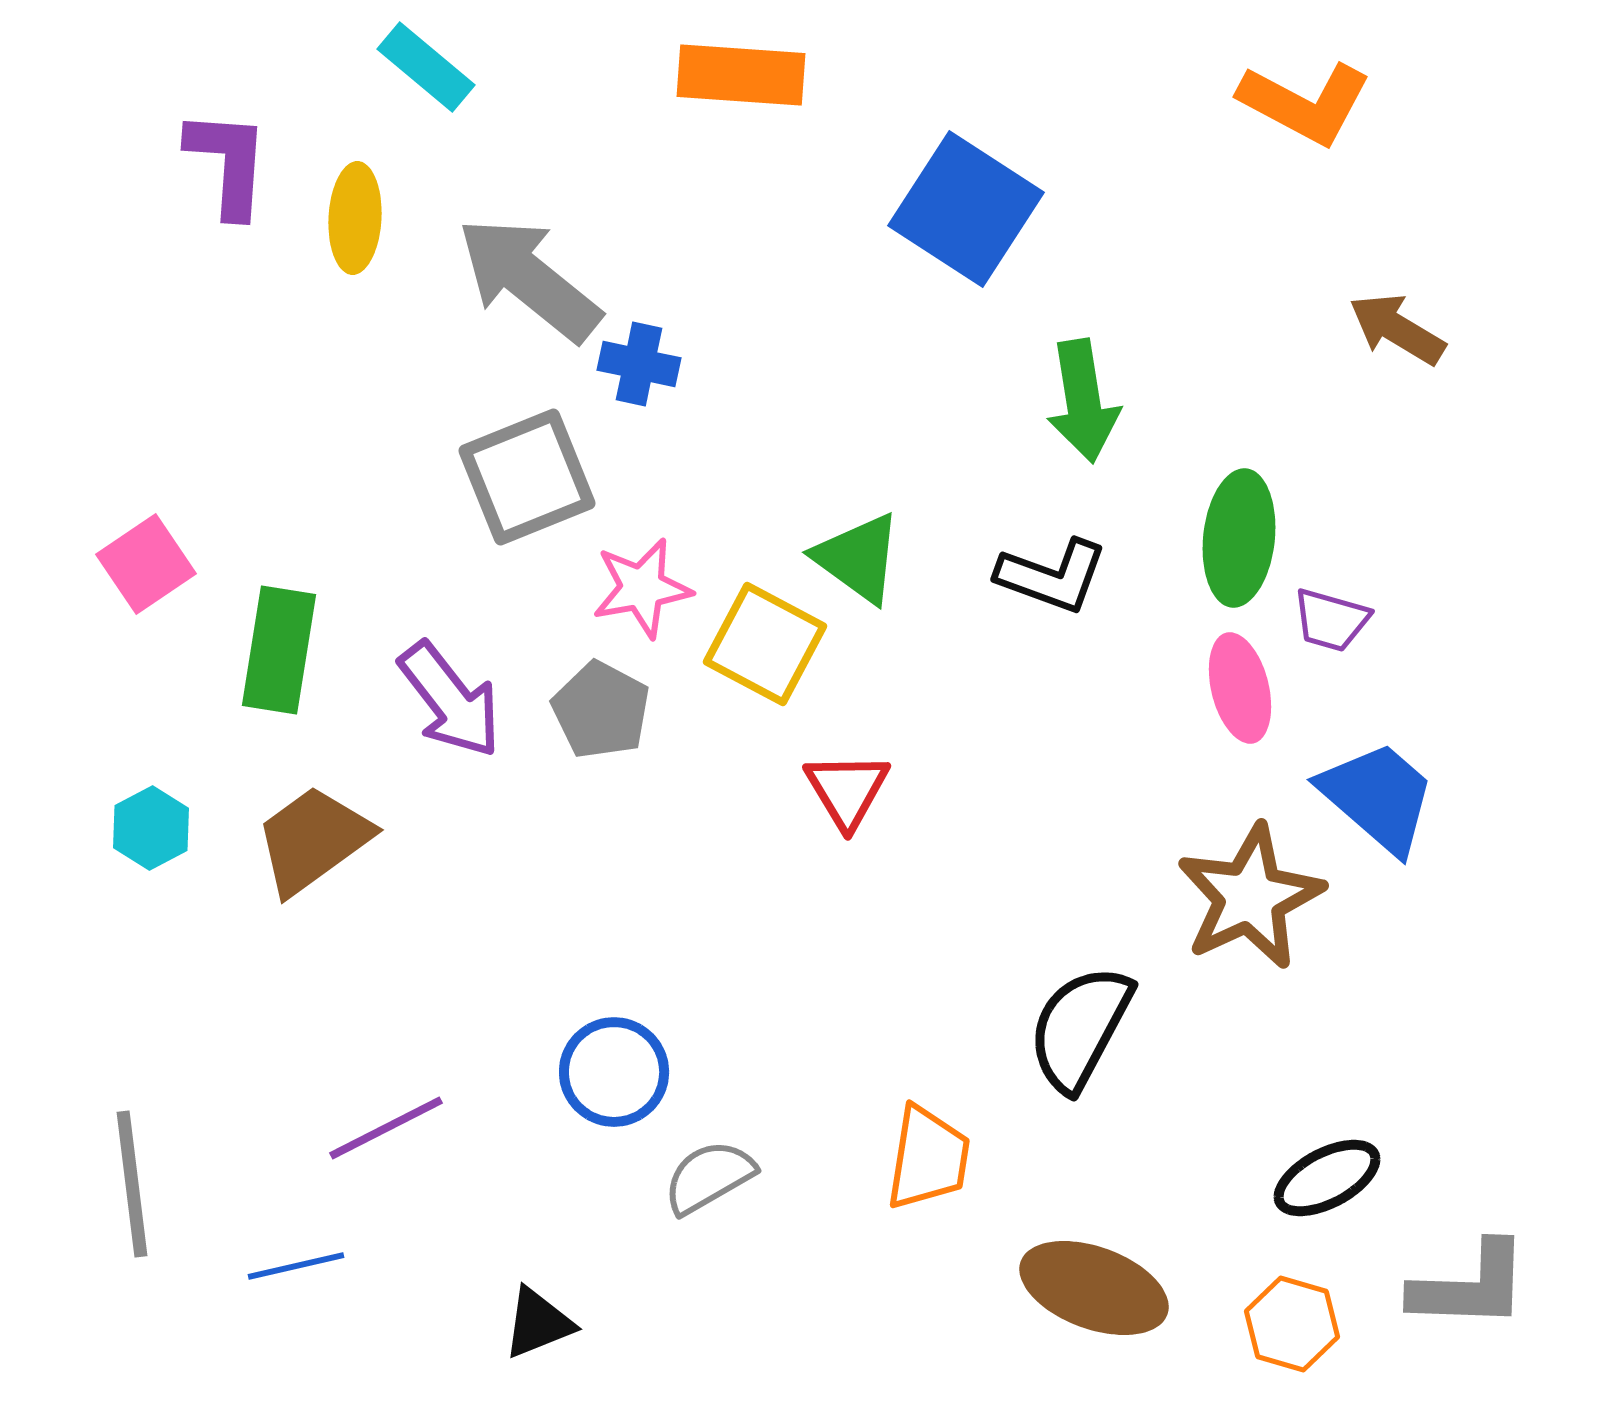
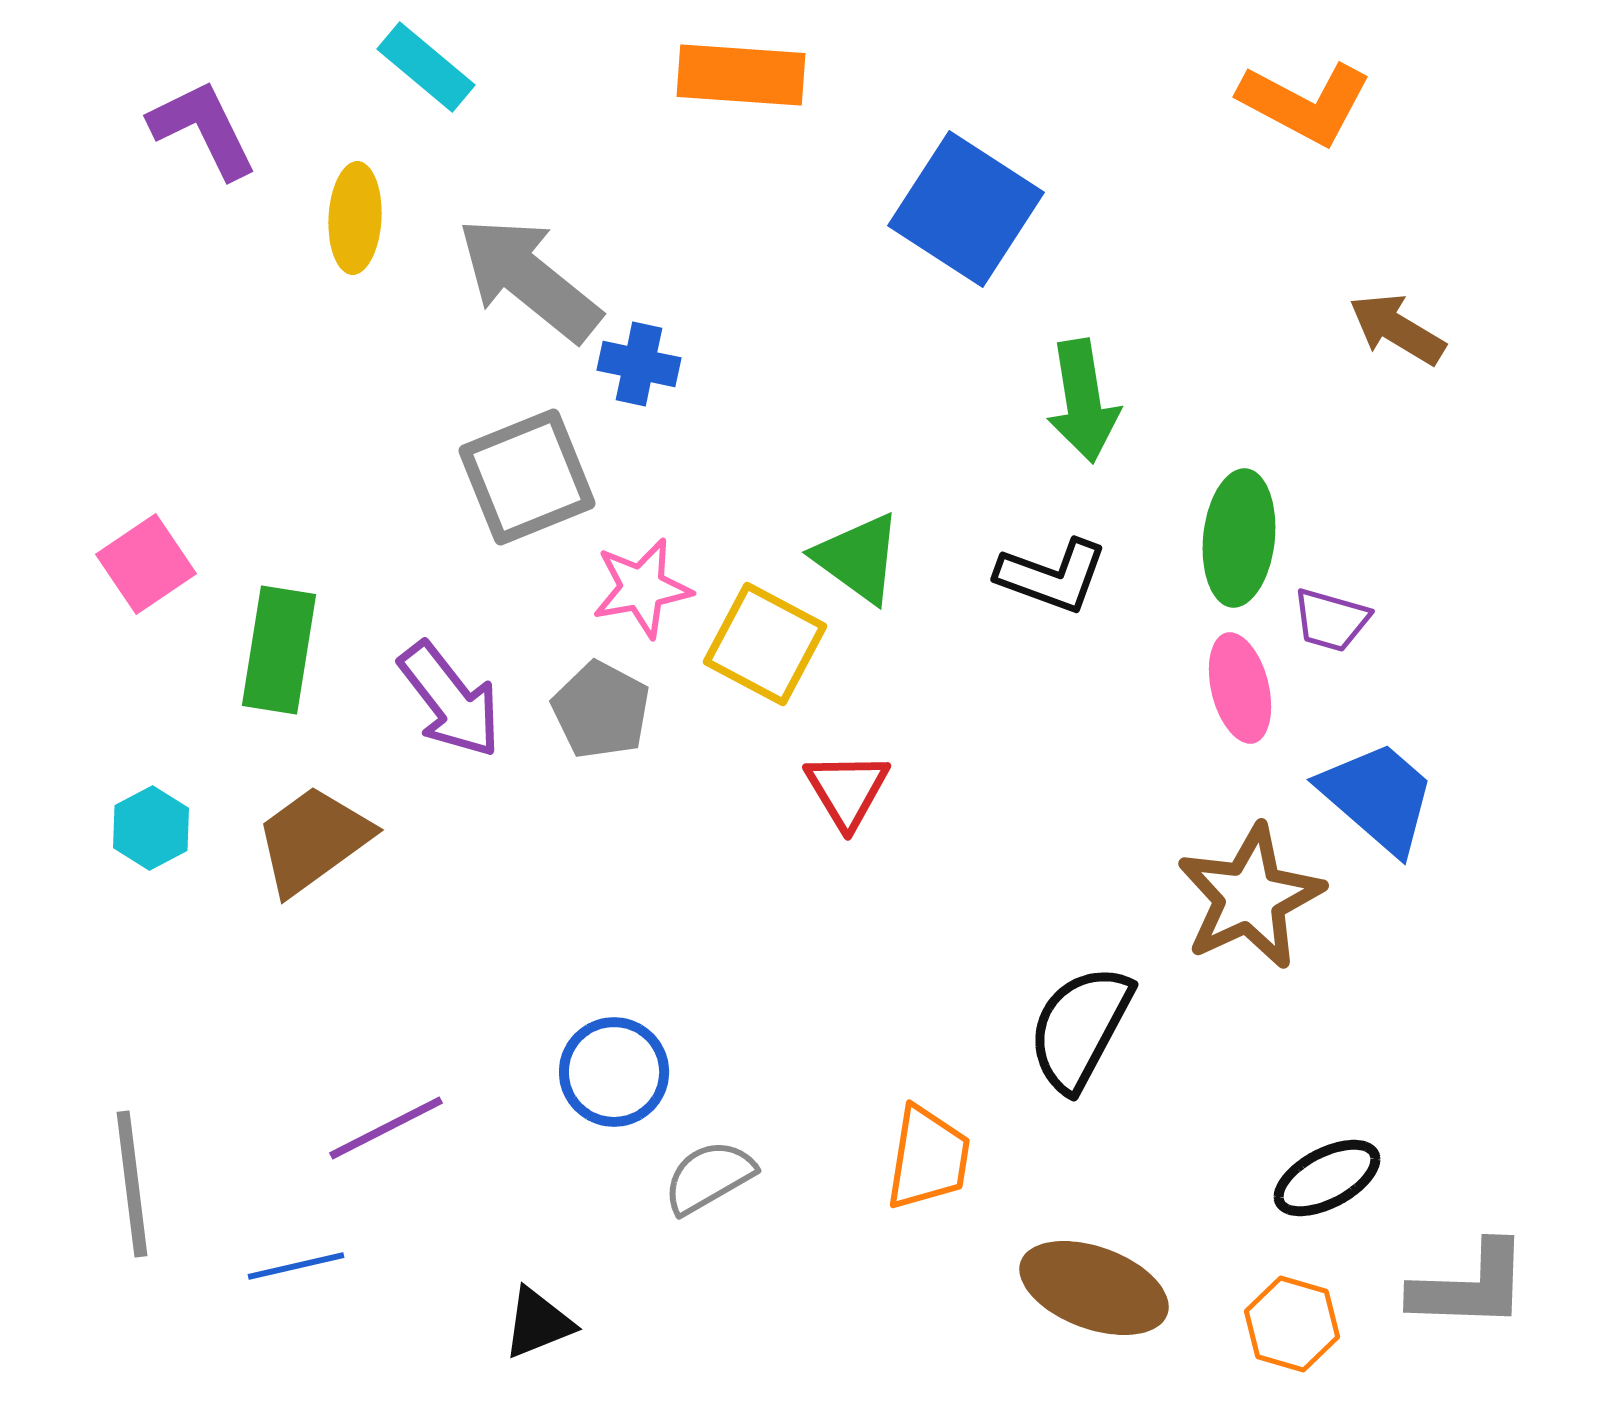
purple L-shape: moved 25 px left, 34 px up; rotated 30 degrees counterclockwise
